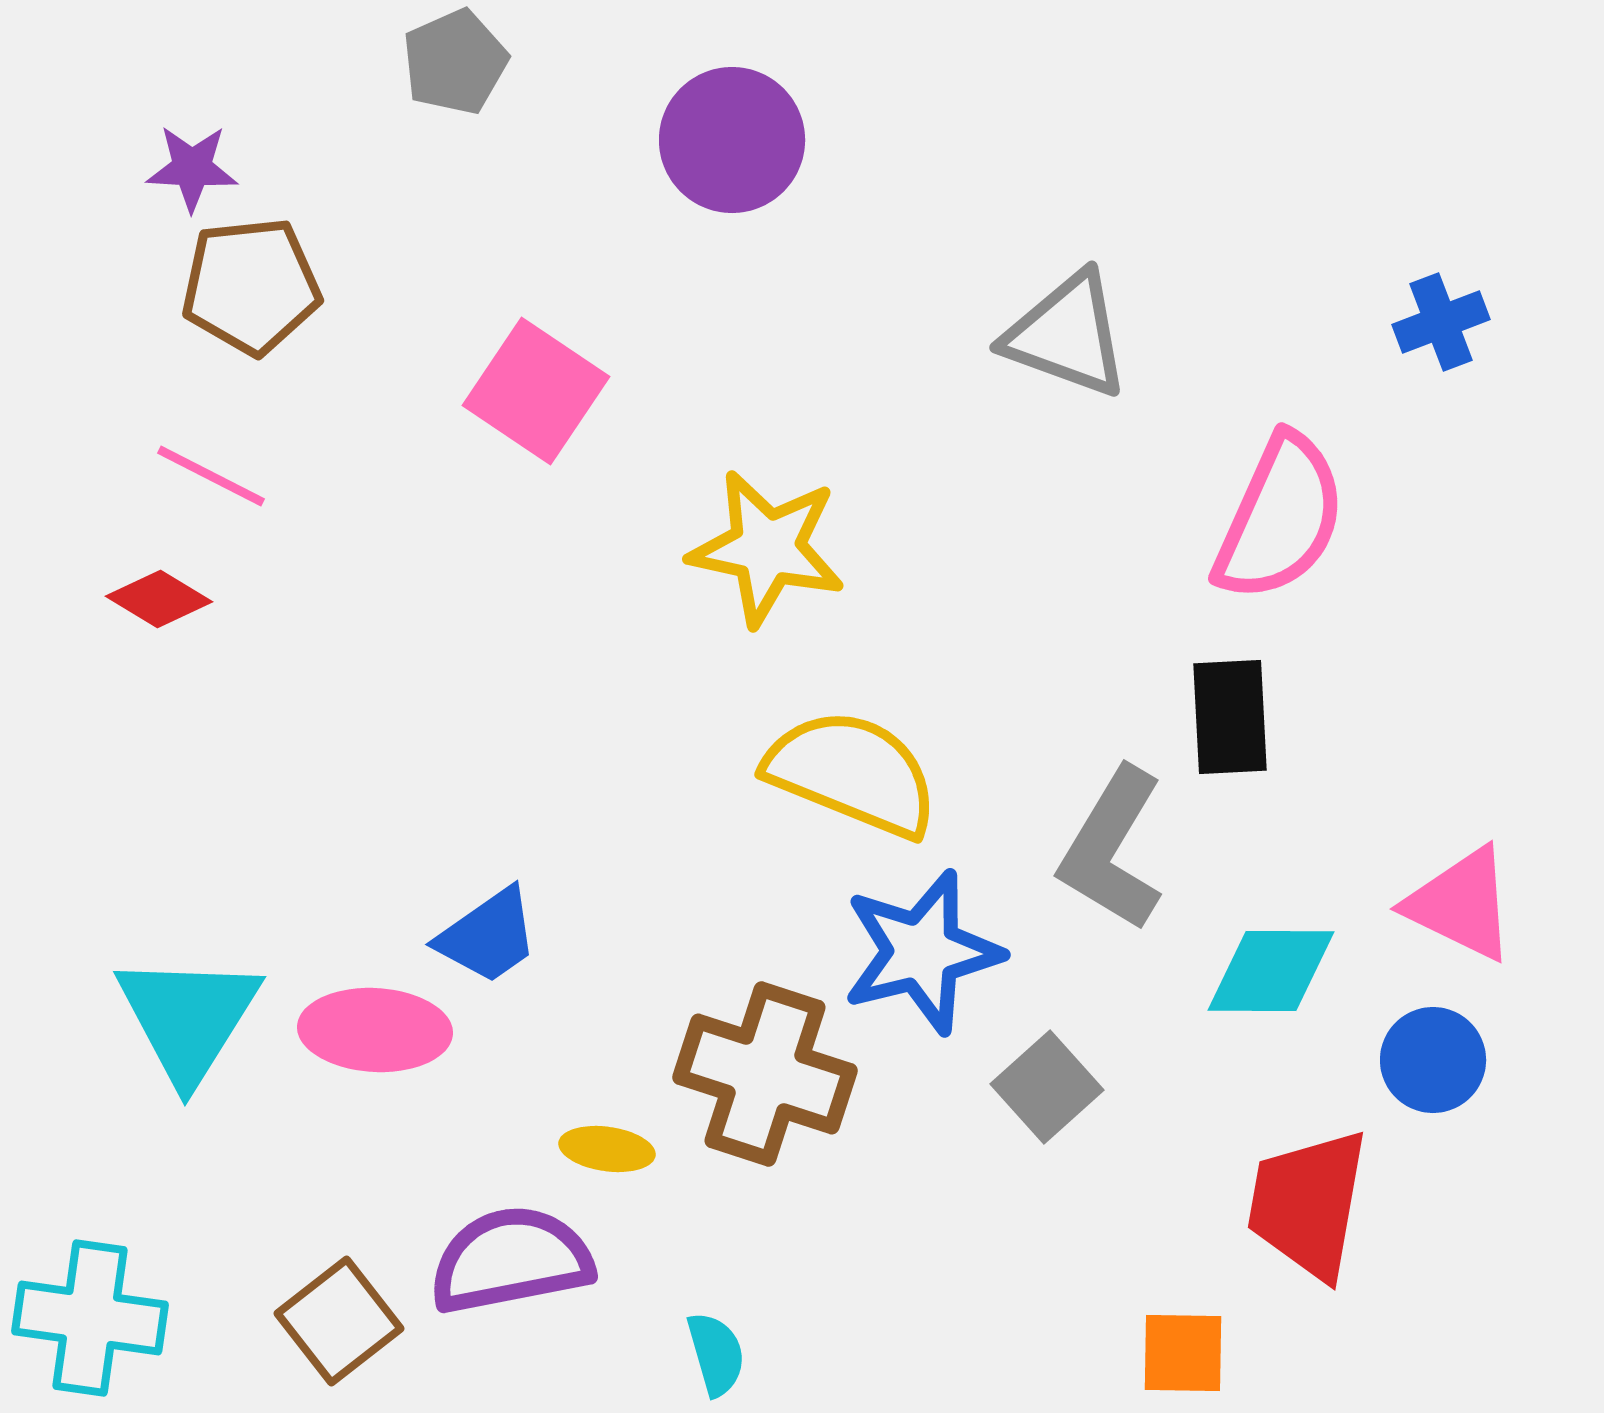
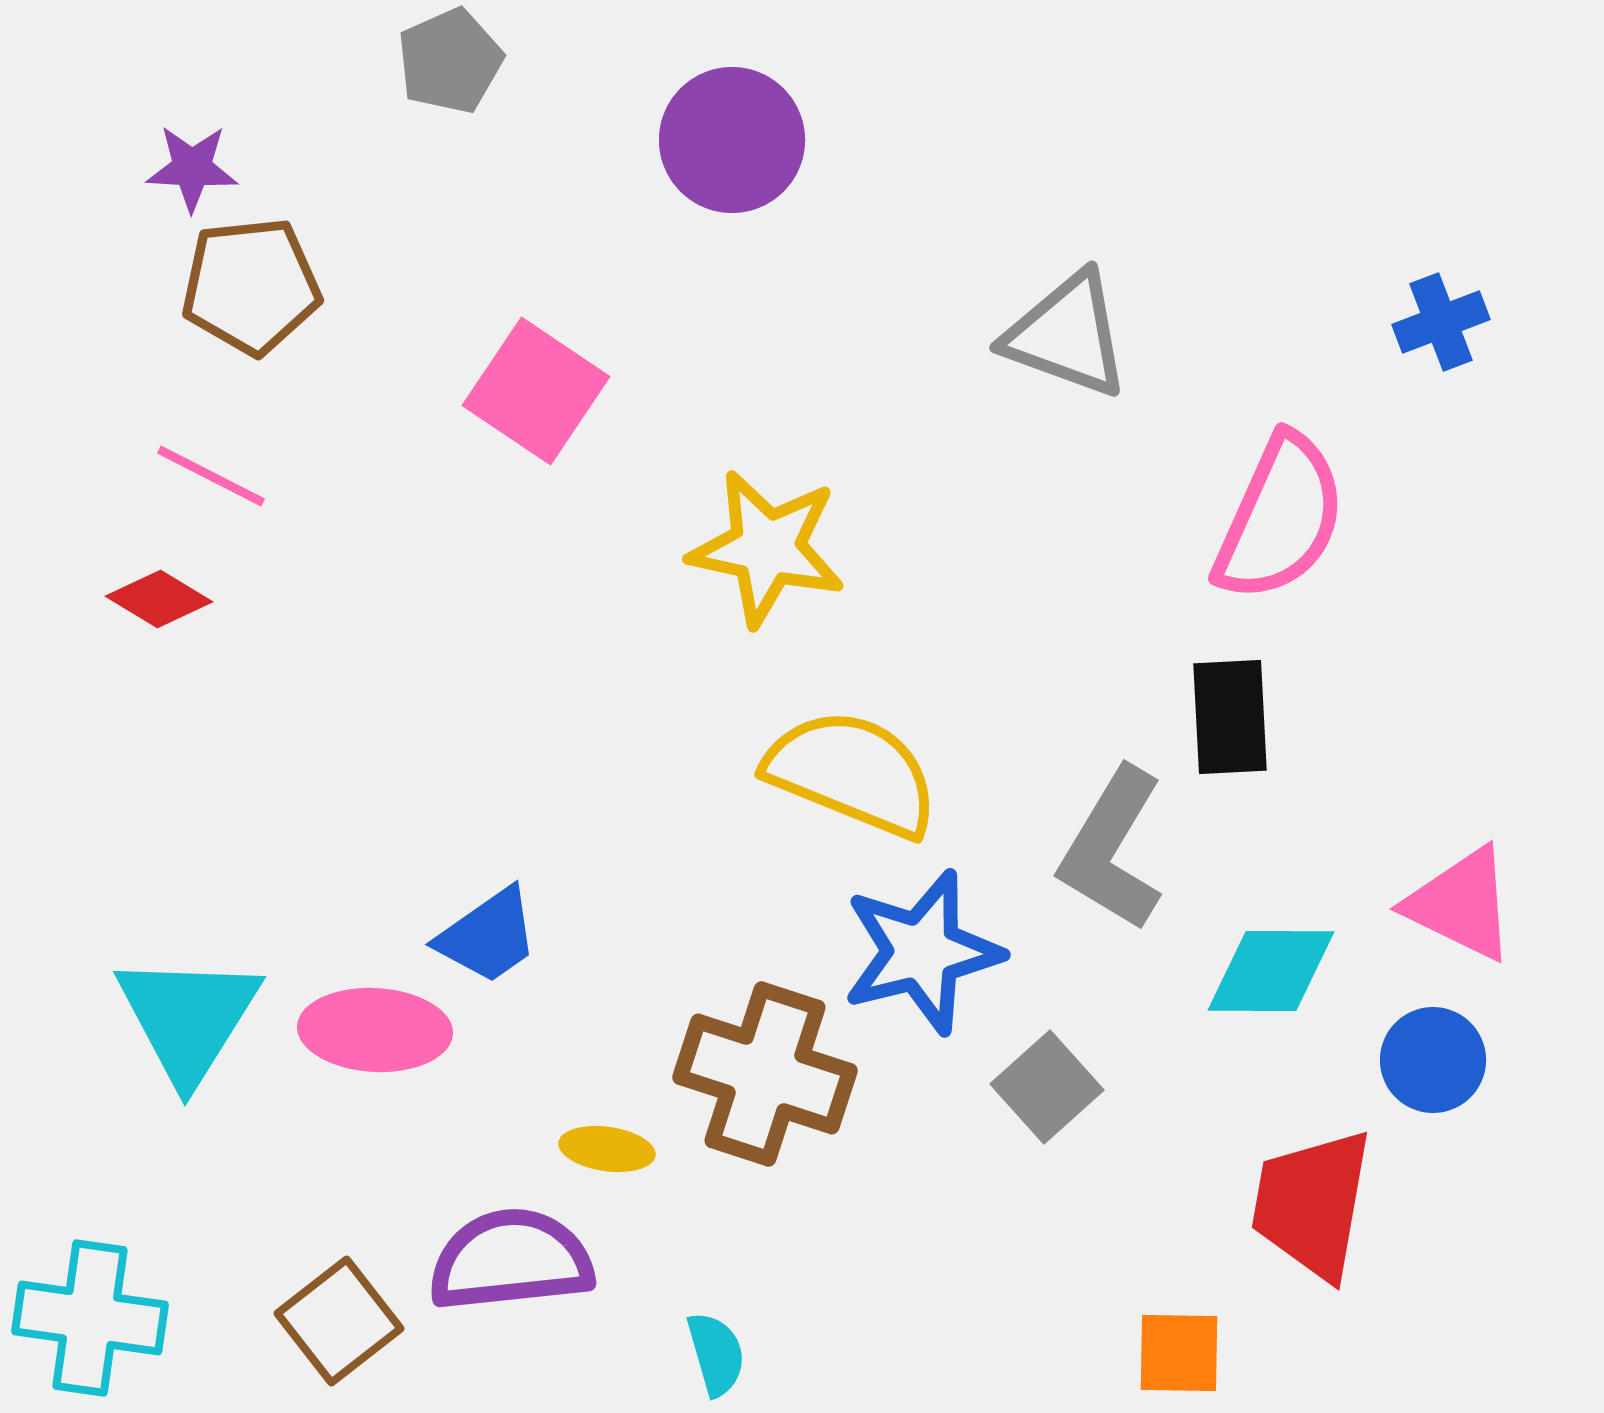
gray pentagon: moved 5 px left, 1 px up
red trapezoid: moved 4 px right
purple semicircle: rotated 5 degrees clockwise
orange square: moved 4 px left
